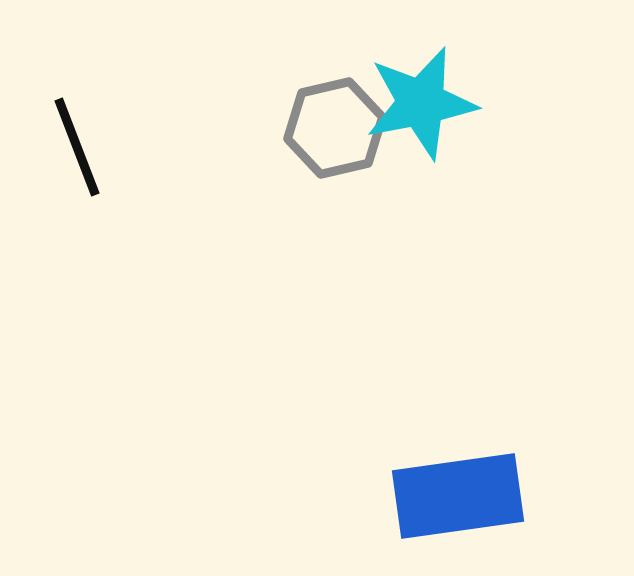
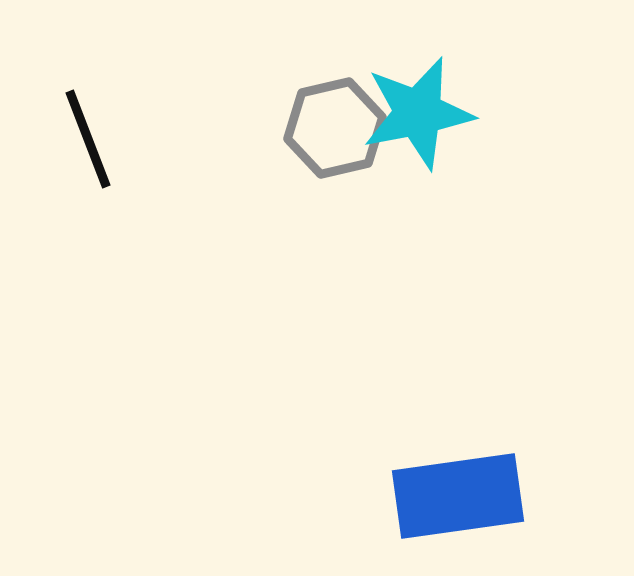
cyan star: moved 3 px left, 10 px down
black line: moved 11 px right, 8 px up
